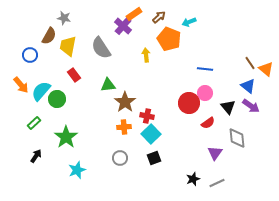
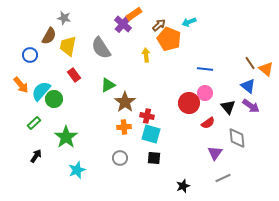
brown arrow: moved 8 px down
purple cross: moved 2 px up
green triangle: rotated 21 degrees counterclockwise
green circle: moved 3 px left
cyan square: rotated 30 degrees counterclockwise
black square: rotated 24 degrees clockwise
black star: moved 10 px left, 7 px down
gray line: moved 6 px right, 5 px up
